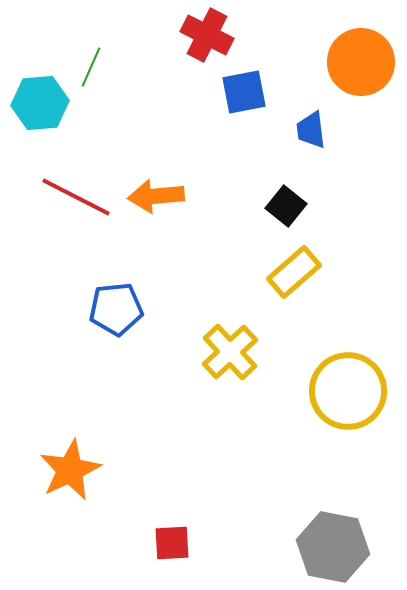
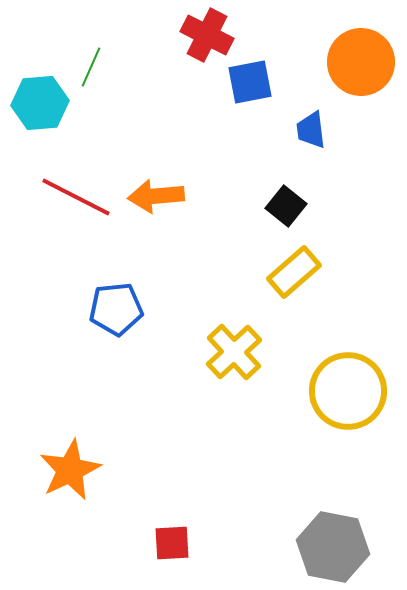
blue square: moved 6 px right, 10 px up
yellow cross: moved 4 px right
